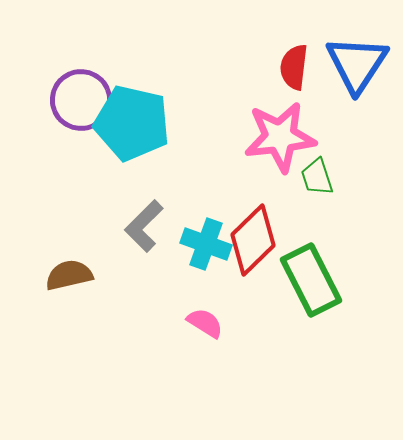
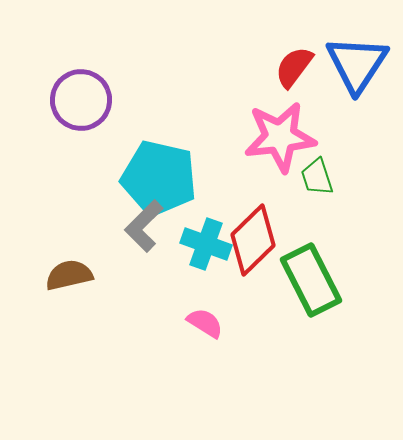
red semicircle: rotated 30 degrees clockwise
cyan pentagon: moved 27 px right, 55 px down
